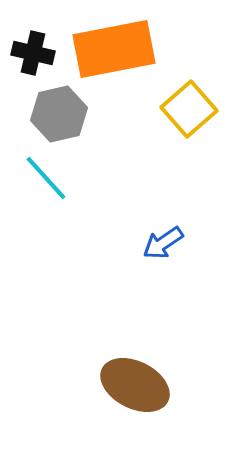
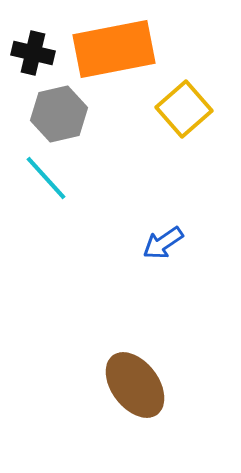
yellow square: moved 5 px left
brown ellipse: rotated 26 degrees clockwise
